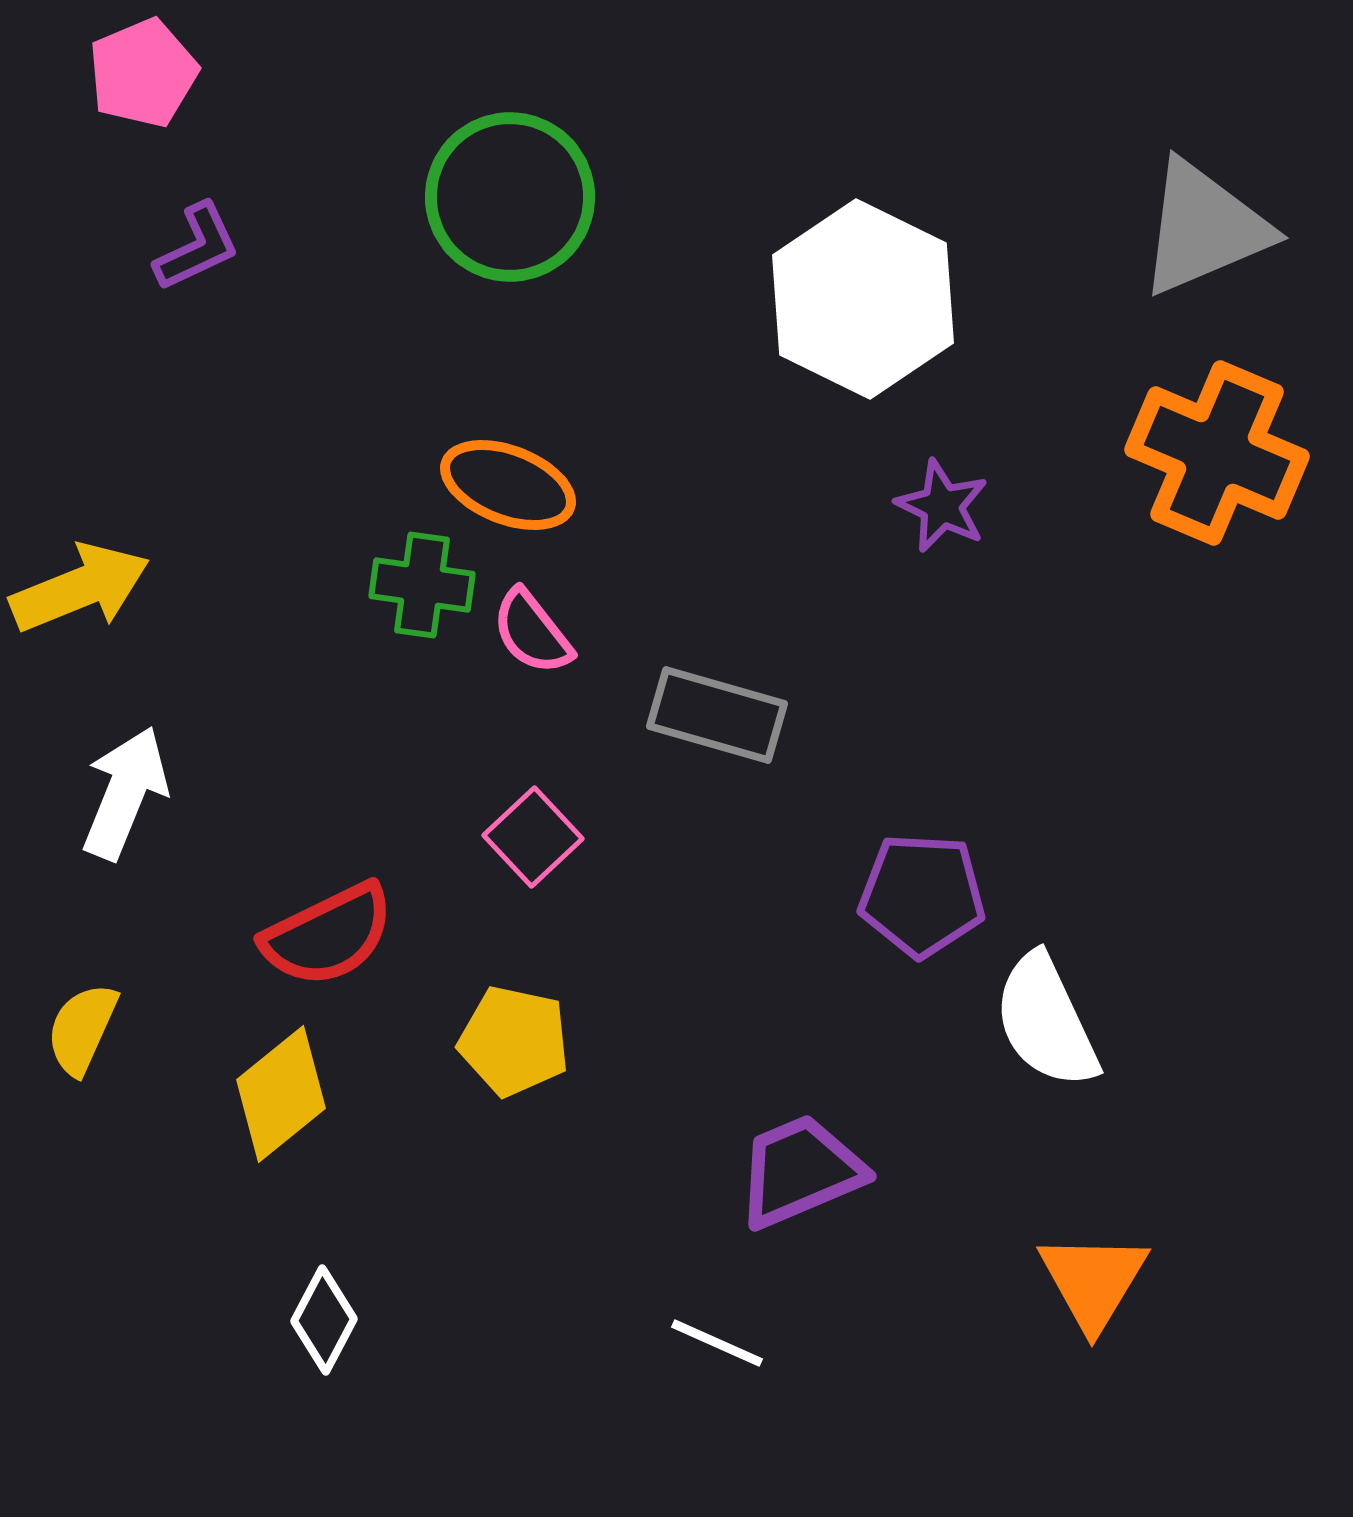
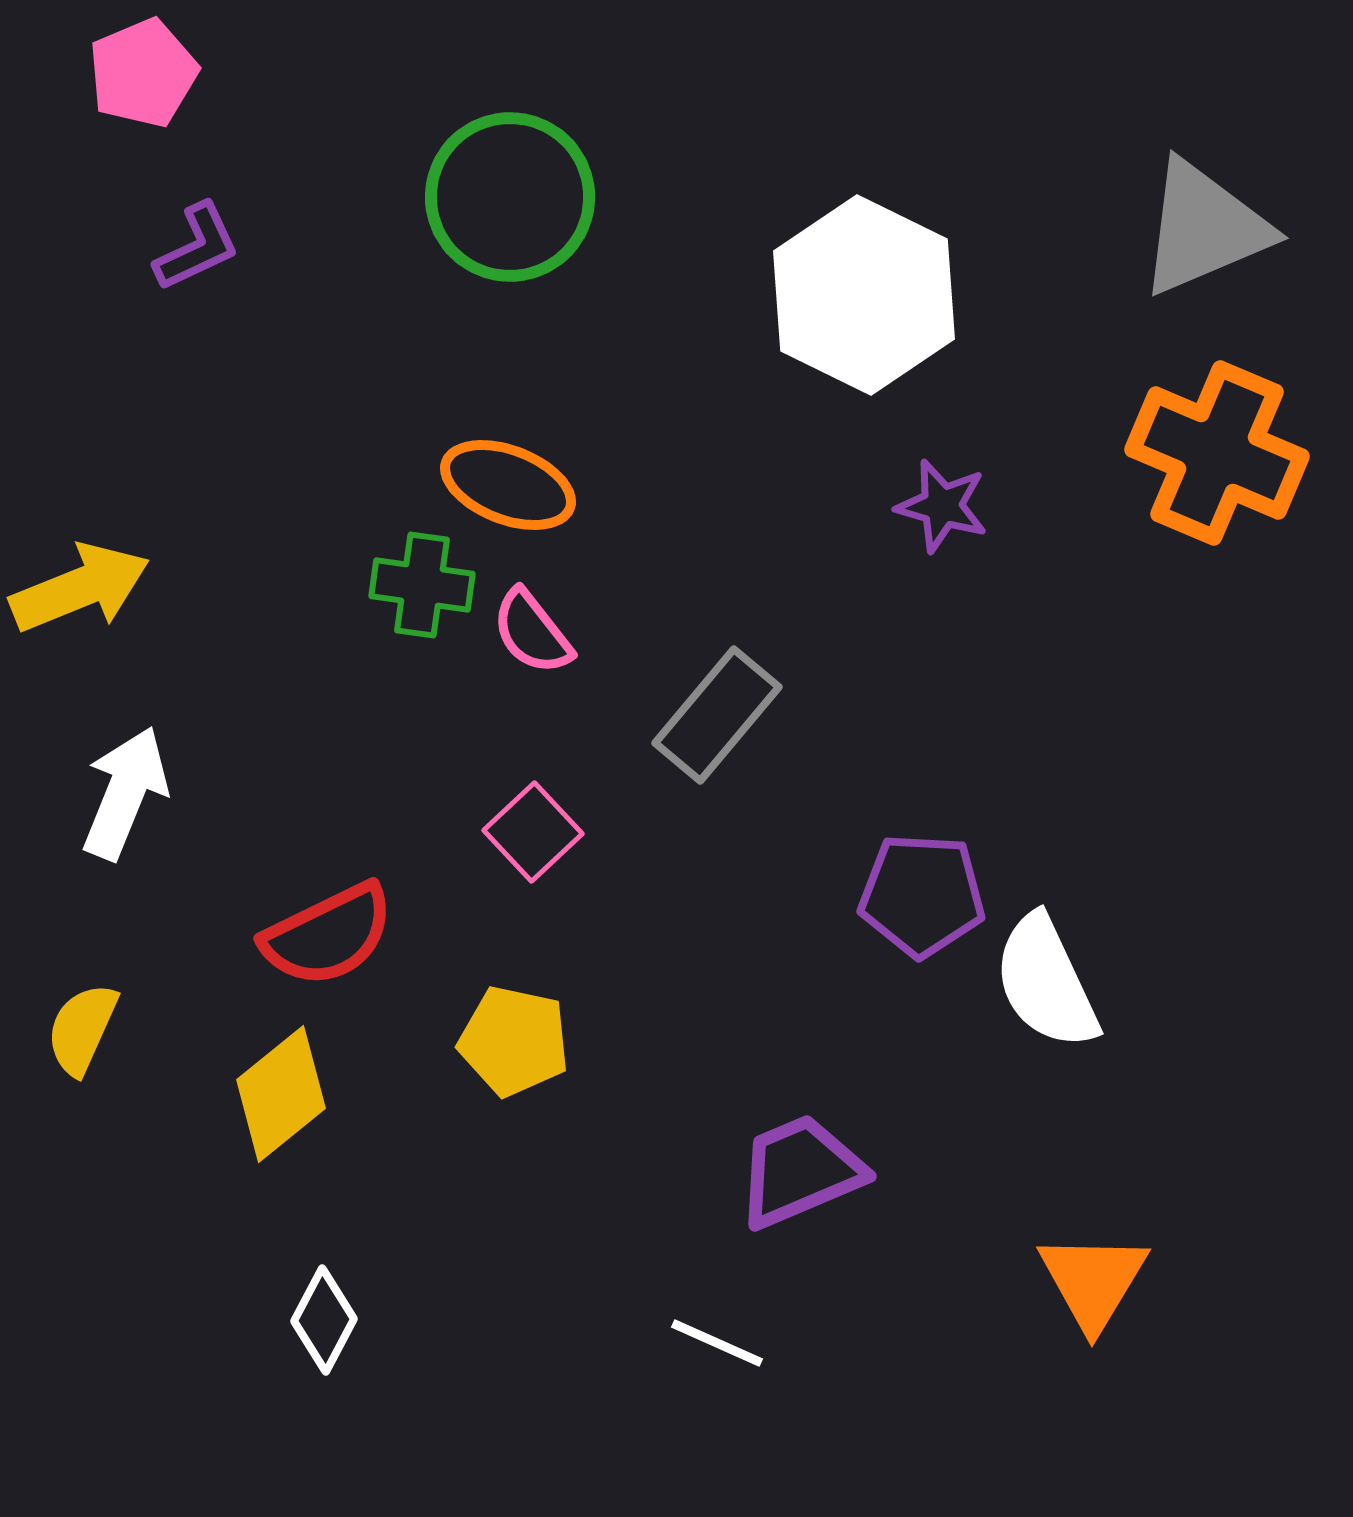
white hexagon: moved 1 px right, 4 px up
purple star: rotated 10 degrees counterclockwise
gray rectangle: rotated 66 degrees counterclockwise
pink square: moved 5 px up
white semicircle: moved 39 px up
